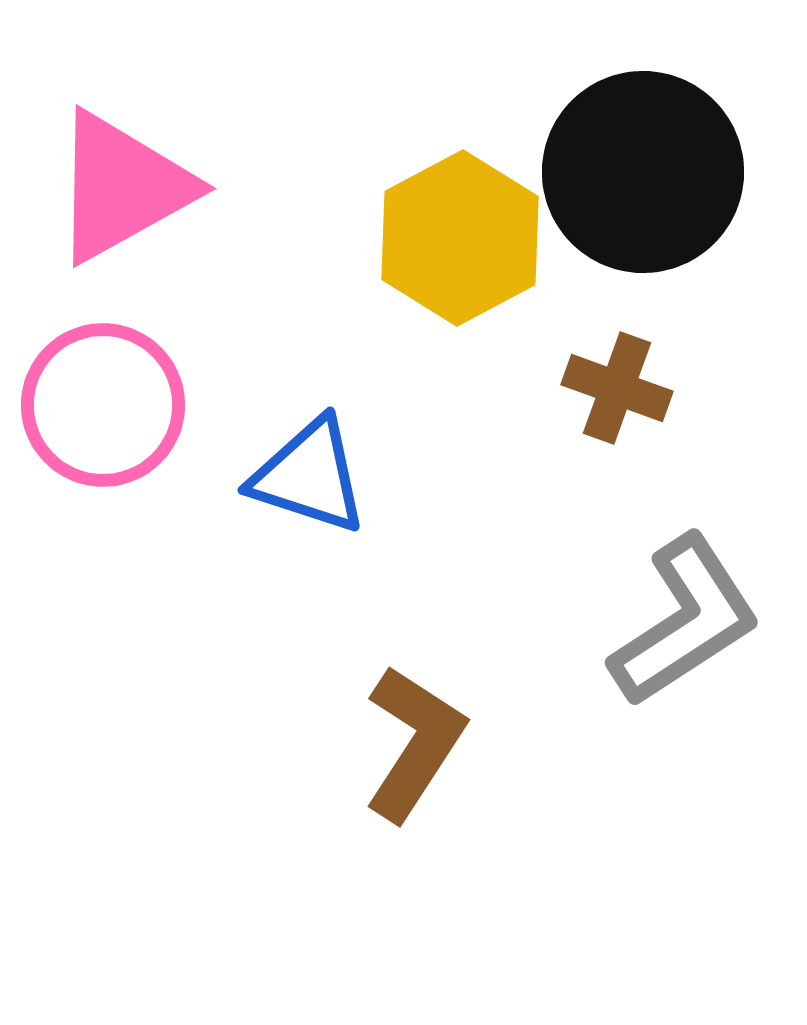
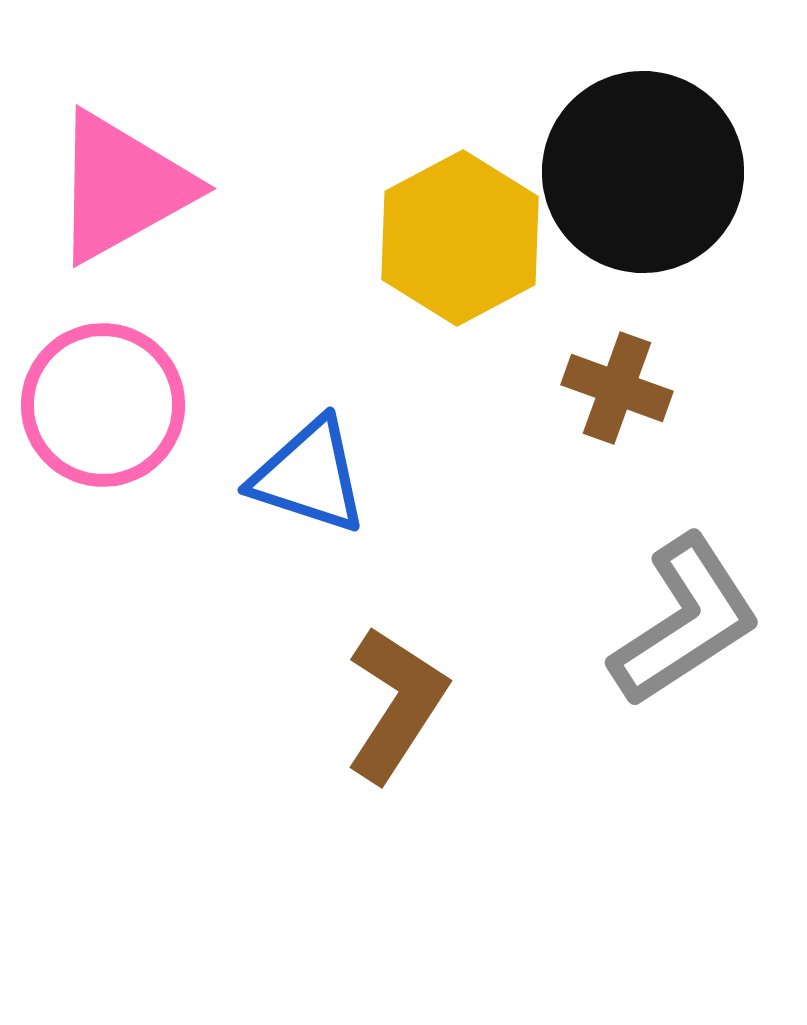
brown L-shape: moved 18 px left, 39 px up
